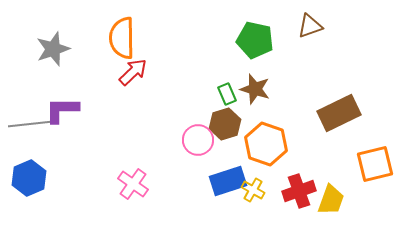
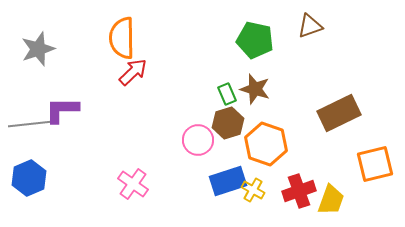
gray star: moved 15 px left
brown hexagon: moved 3 px right, 1 px up
